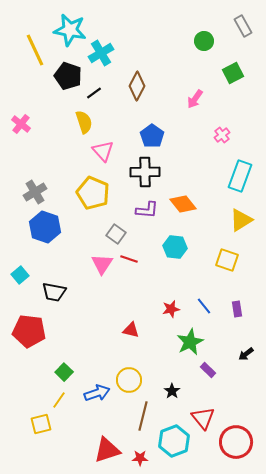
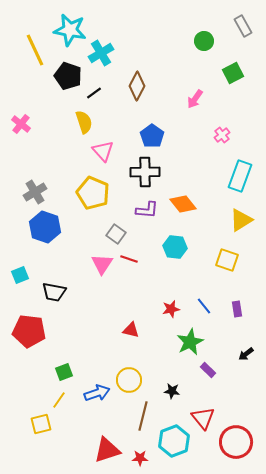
cyan square at (20, 275): rotated 18 degrees clockwise
green square at (64, 372): rotated 24 degrees clockwise
black star at (172, 391): rotated 28 degrees counterclockwise
